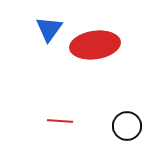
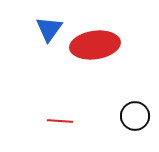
black circle: moved 8 px right, 10 px up
